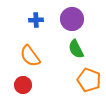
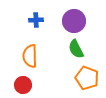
purple circle: moved 2 px right, 2 px down
orange semicircle: rotated 35 degrees clockwise
orange pentagon: moved 2 px left, 2 px up
